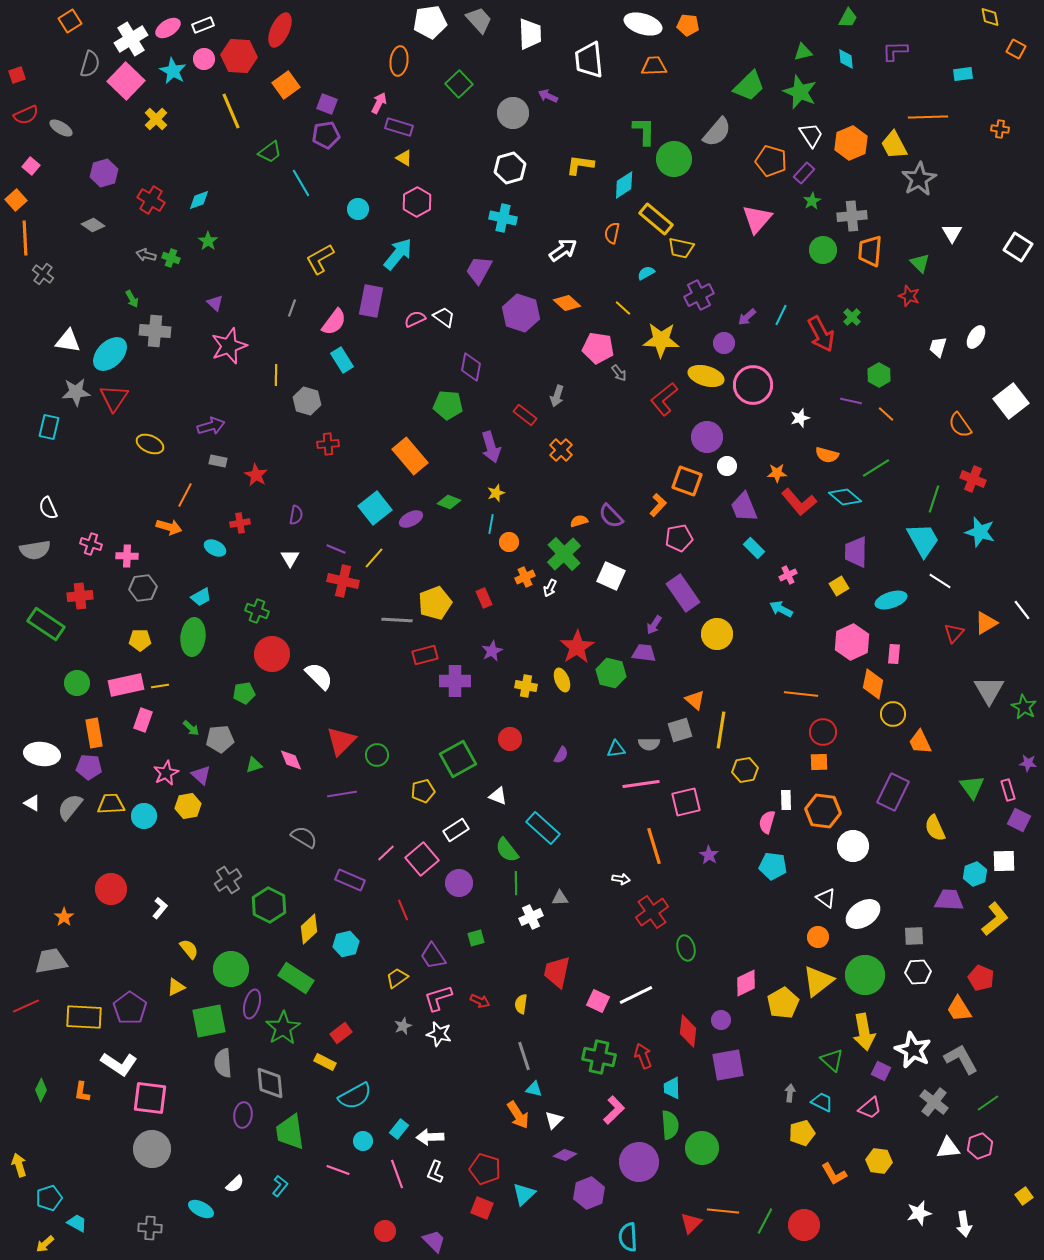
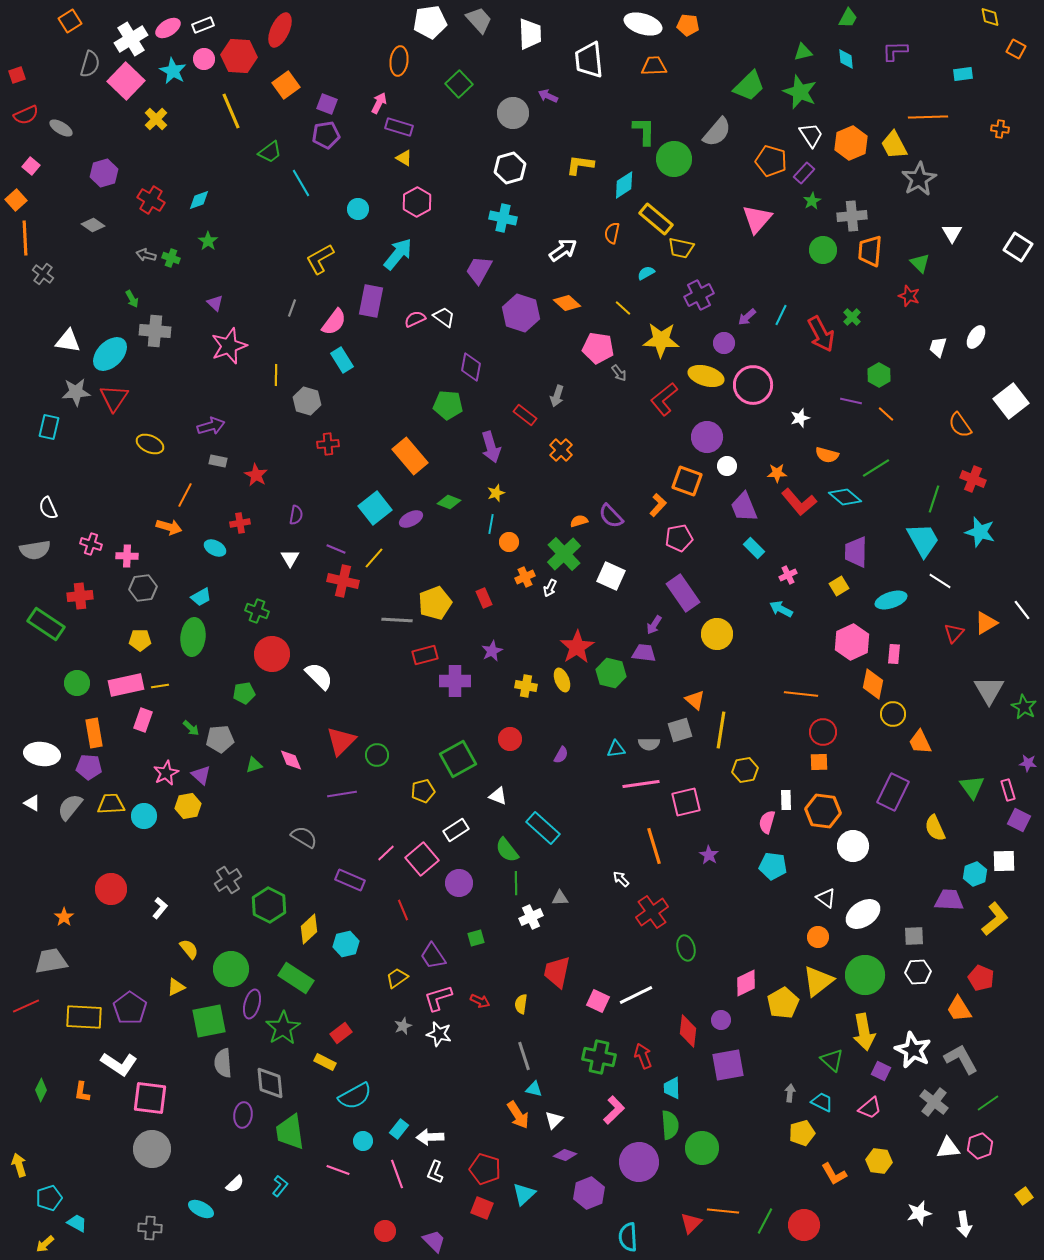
white arrow at (621, 879): rotated 144 degrees counterclockwise
